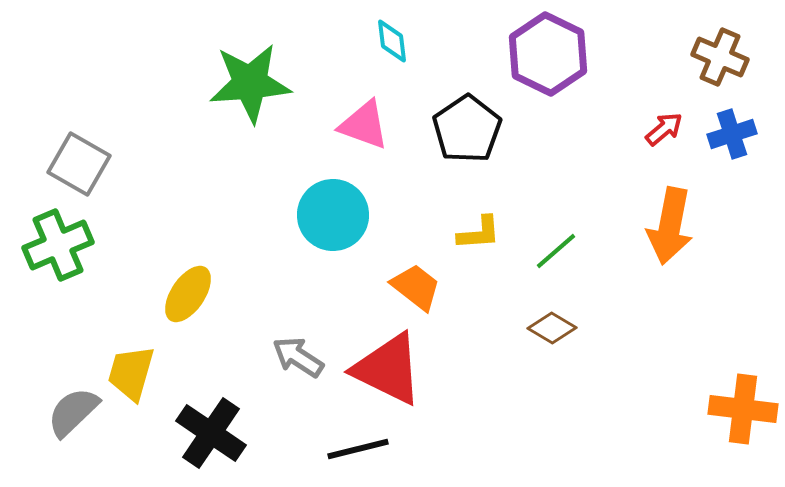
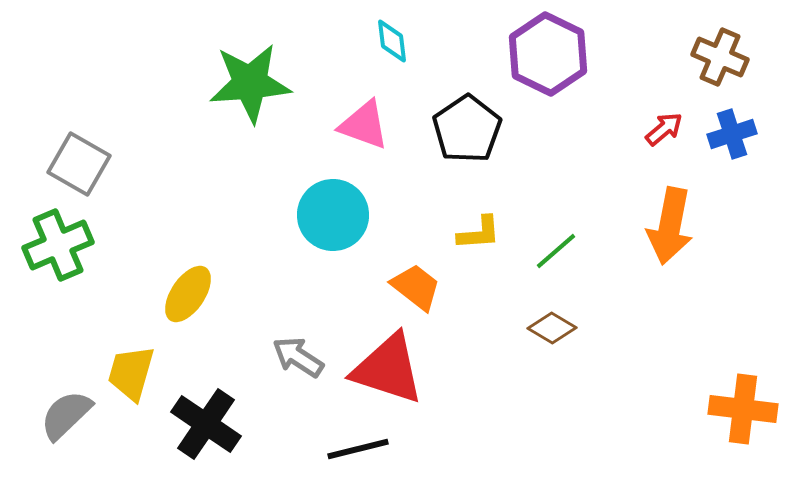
red triangle: rotated 8 degrees counterclockwise
gray semicircle: moved 7 px left, 3 px down
black cross: moved 5 px left, 9 px up
